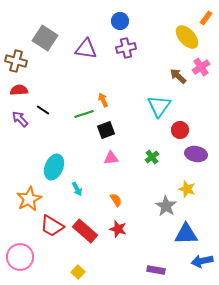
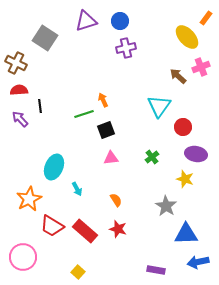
purple triangle: moved 28 px up; rotated 25 degrees counterclockwise
brown cross: moved 2 px down; rotated 10 degrees clockwise
pink cross: rotated 12 degrees clockwise
black line: moved 3 px left, 4 px up; rotated 48 degrees clockwise
red circle: moved 3 px right, 3 px up
yellow star: moved 2 px left, 10 px up
pink circle: moved 3 px right
blue arrow: moved 4 px left, 1 px down
